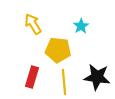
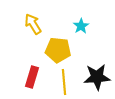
black star: rotated 12 degrees counterclockwise
